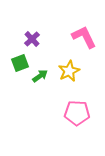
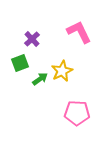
pink L-shape: moved 5 px left, 5 px up
yellow star: moved 7 px left
green arrow: moved 3 px down
